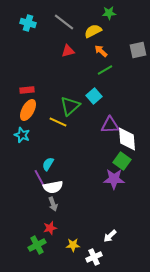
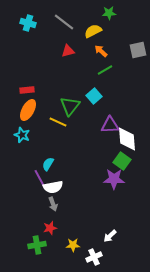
green triangle: rotated 10 degrees counterclockwise
green cross: rotated 18 degrees clockwise
